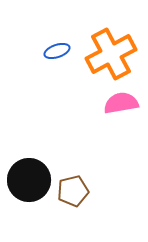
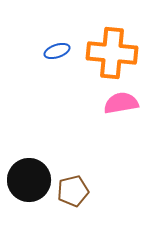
orange cross: moved 1 px right, 1 px up; rotated 33 degrees clockwise
